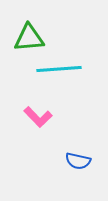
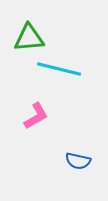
cyan line: rotated 18 degrees clockwise
pink L-shape: moved 2 px left, 1 px up; rotated 76 degrees counterclockwise
